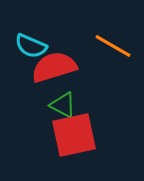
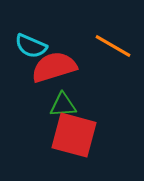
green triangle: rotated 32 degrees counterclockwise
red square: rotated 27 degrees clockwise
